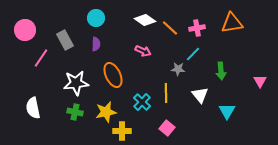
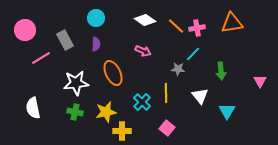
orange line: moved 6 px right, 2 px up
pink line: rotated 24 degrees clockwise
orange ellipse: moved 2 px up
white triangle: moved 1 px down
